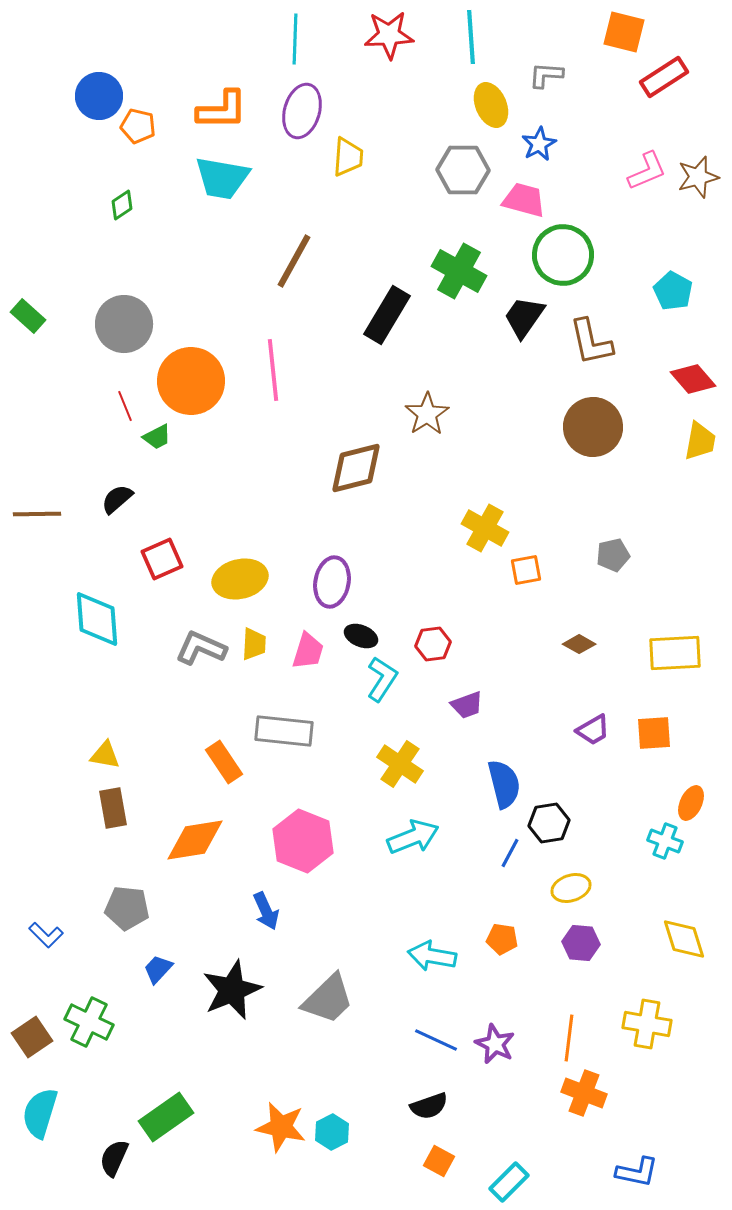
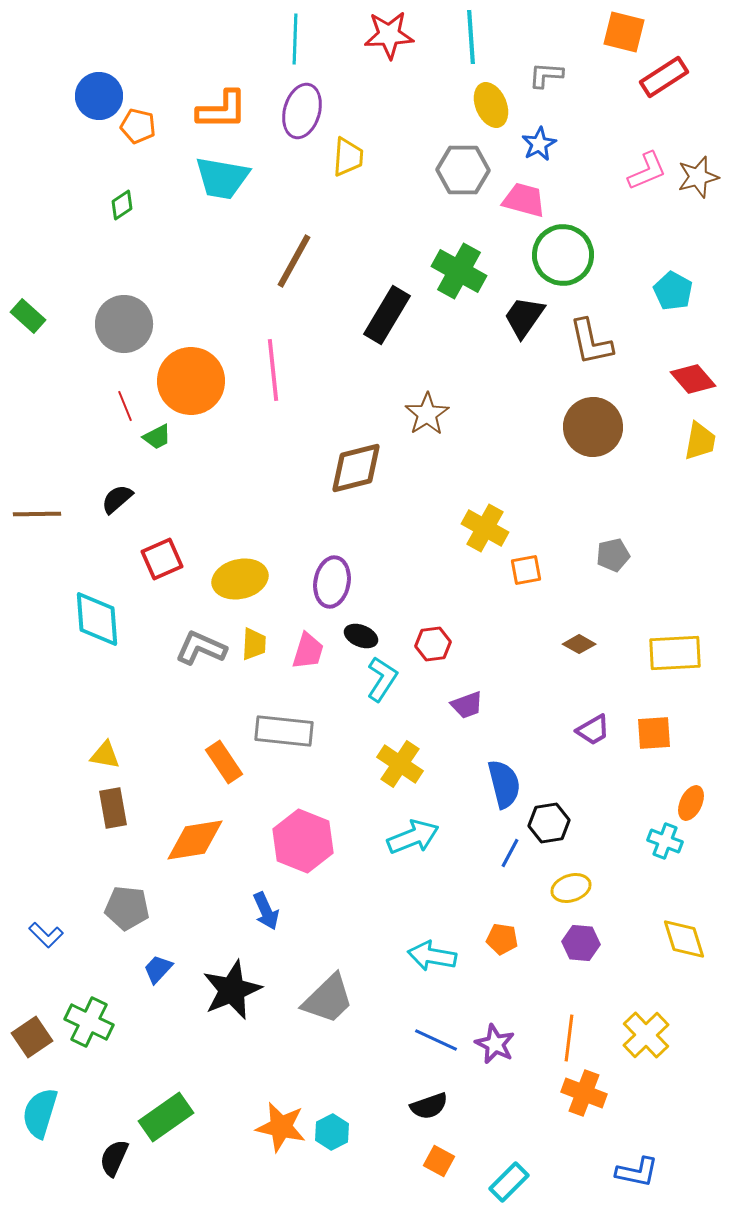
yellow cross at (647, 1024): moved 1 px left, 11 px down; rotated 36 degrees clockwise
